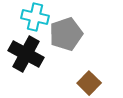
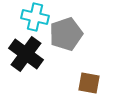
black cross: rotated 8 degrees clockwise
brown square: rotated 35 degrees counterclockwise
